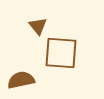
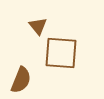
brown semicircle: rotated 124 degrees clockwise
